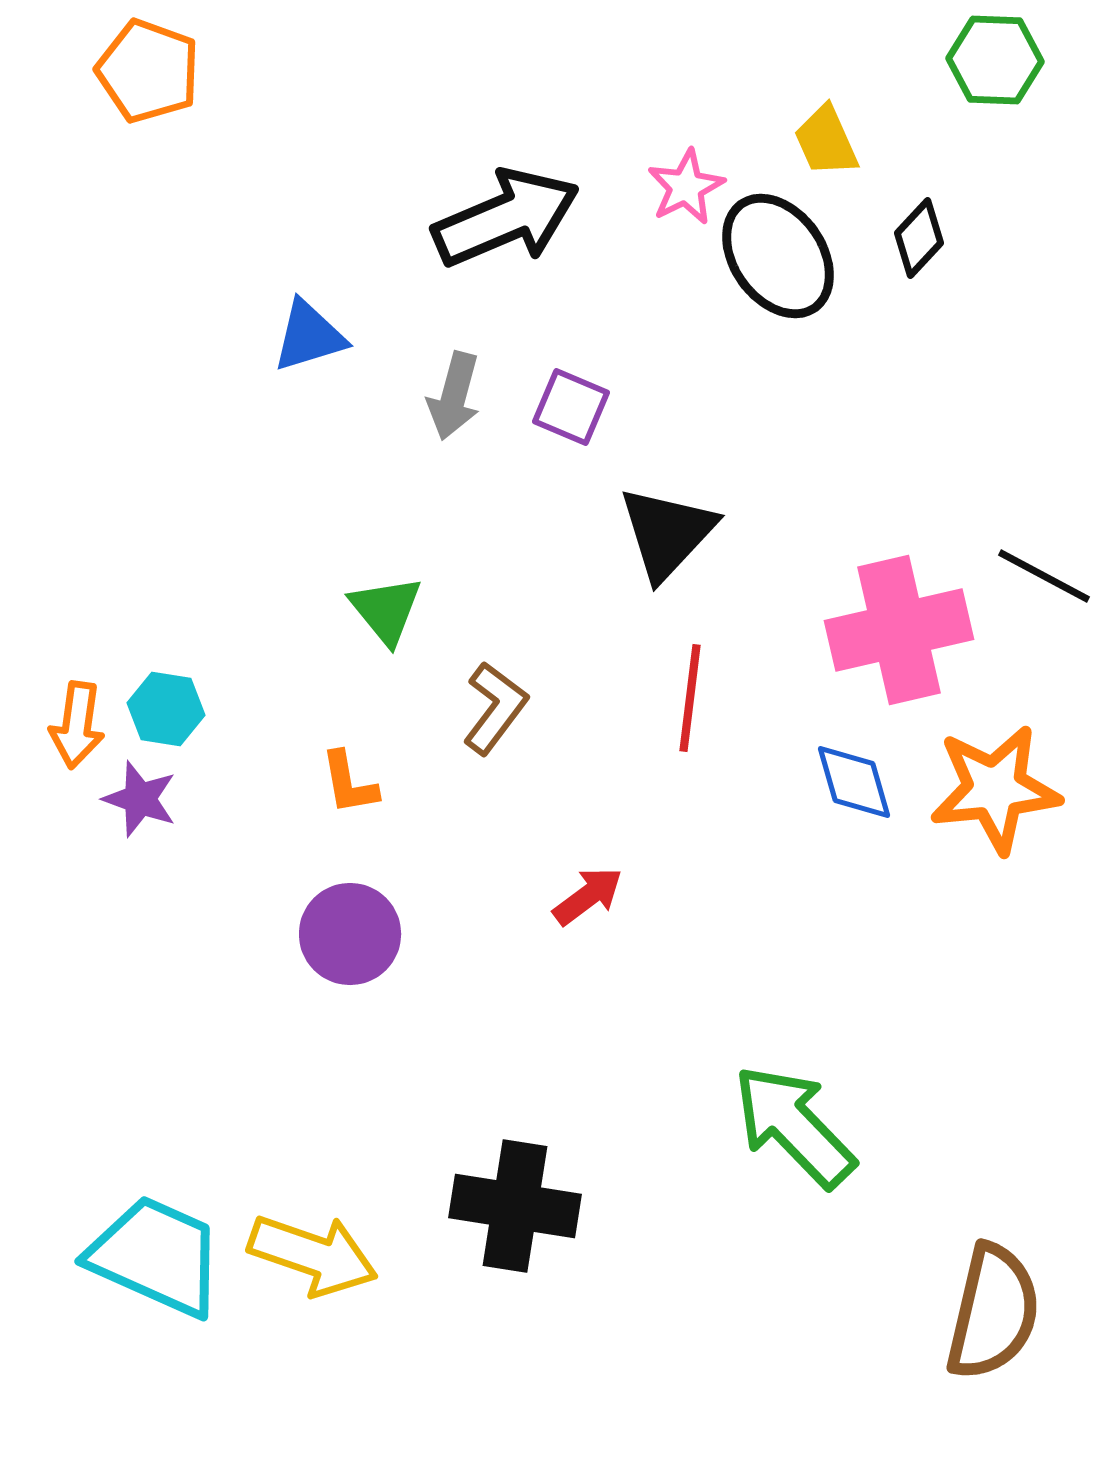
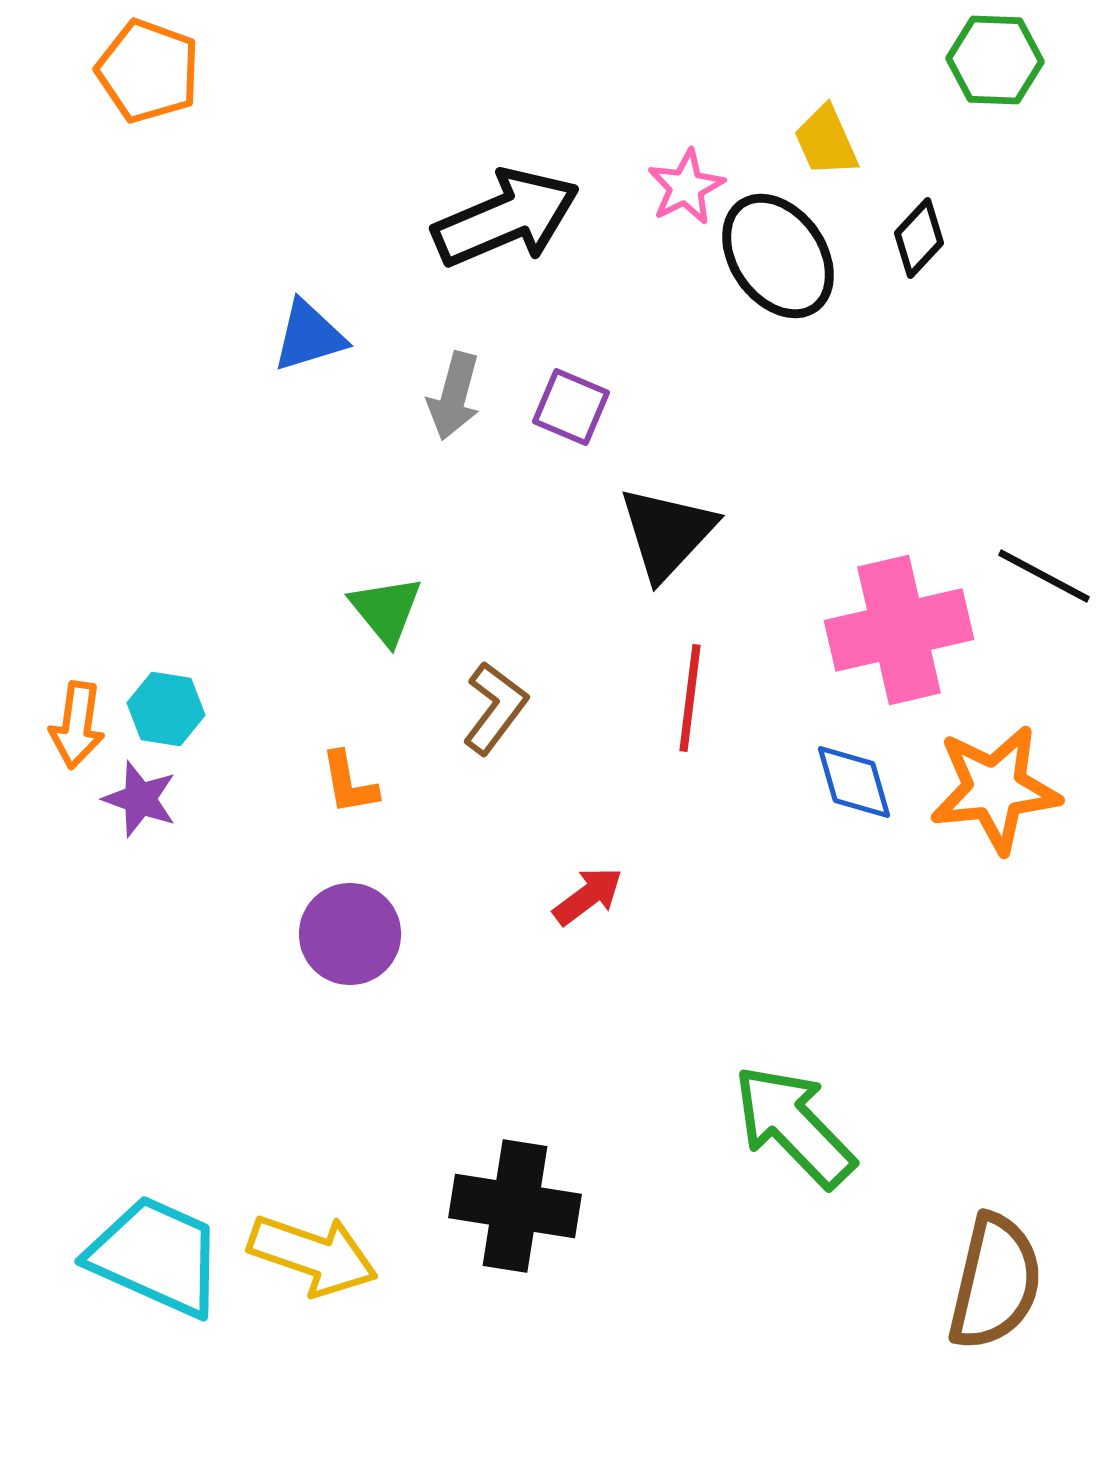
brown semicircle: moved 2 px right, 30 px up
